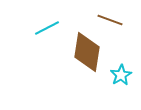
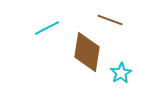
cyan star: moved 2 px up
